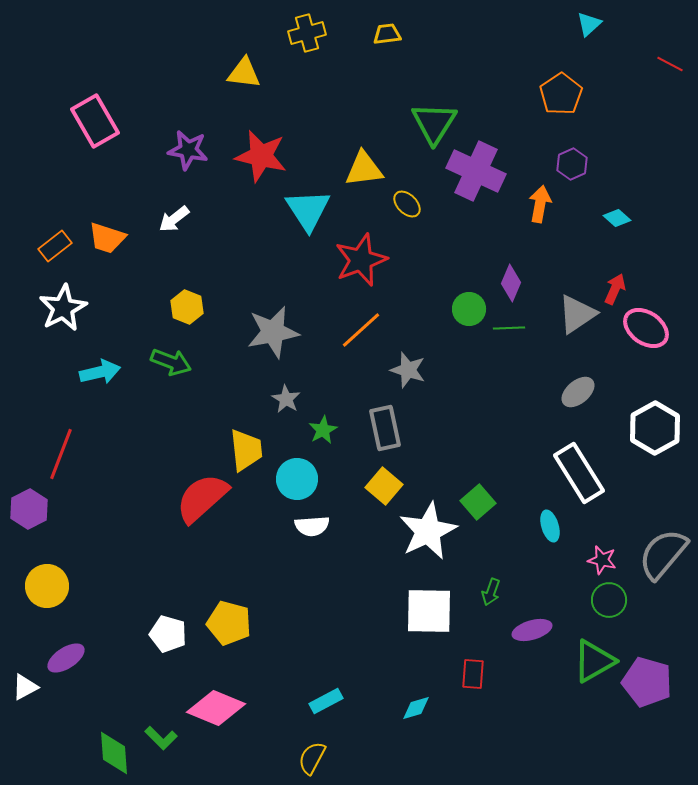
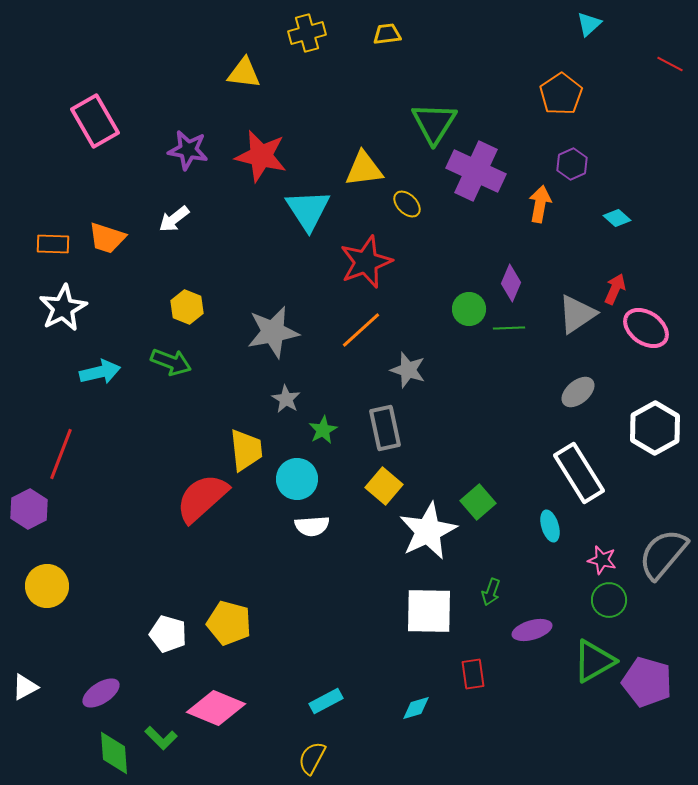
orange rectangle at (55, 246): moved 2 px left, 2 px up; rotated 40 degrees clockwise
red star at (361, 260): moved 5 px right, 2 px down
purple ellipse at (66, 658): moved 35 px right, 35 px down
red rectangle at (473, 674): rotated 12 degrees counterclockwise
